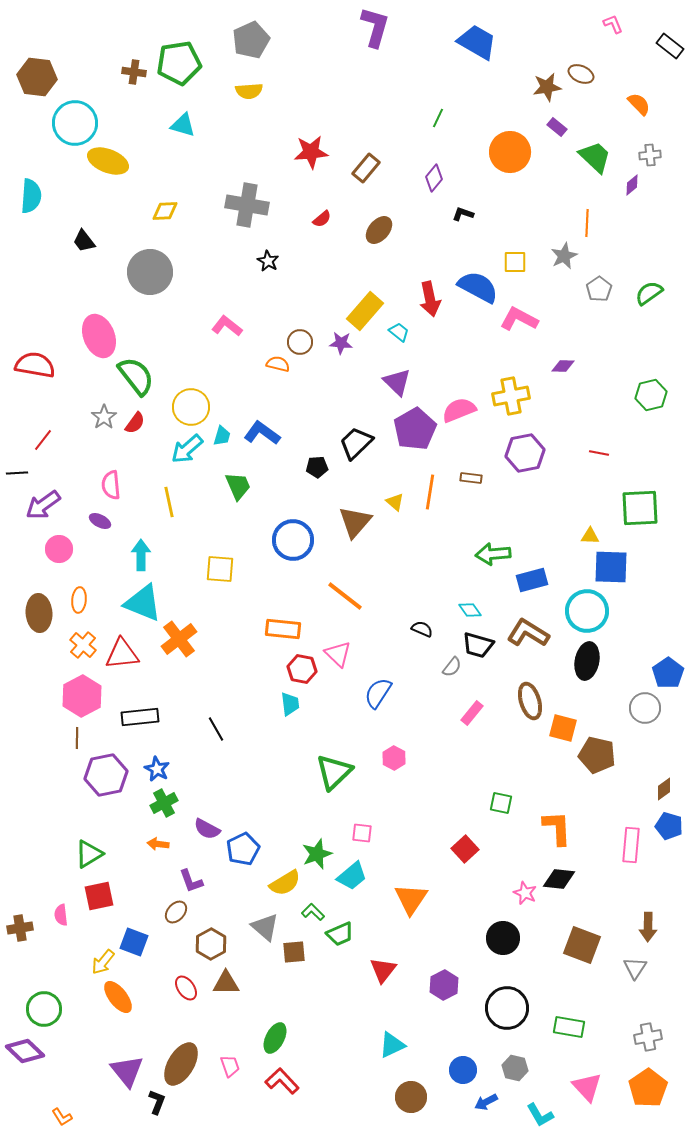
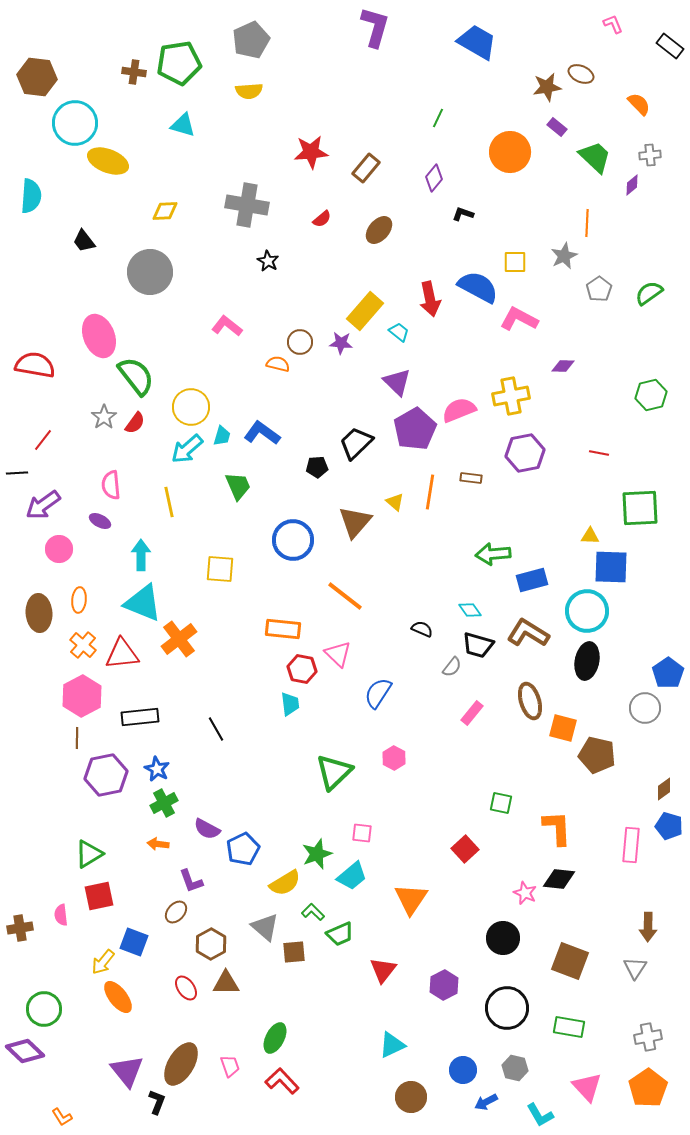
brown square at (582, 945): moved 12 px left, 16 px down
